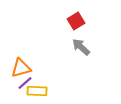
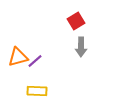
gray arrow: rotated 132 degrees counterclockwise
orange triangle: moved 3 px left, 11 px up
purple line: moved 10 px right, 22 px up
